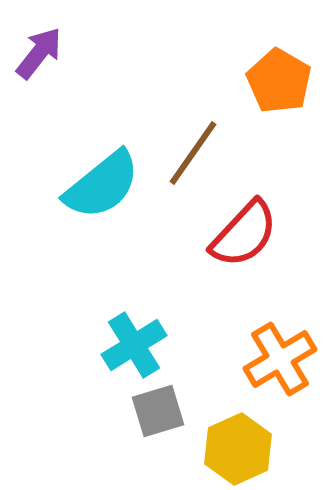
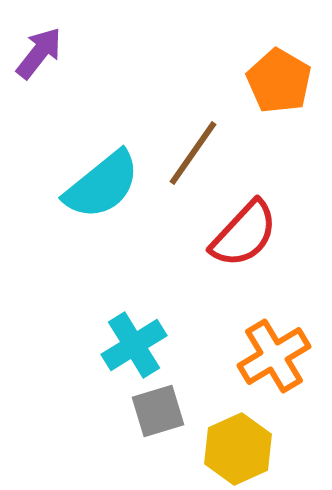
orange cross: moved 6 px left, 3 px up
